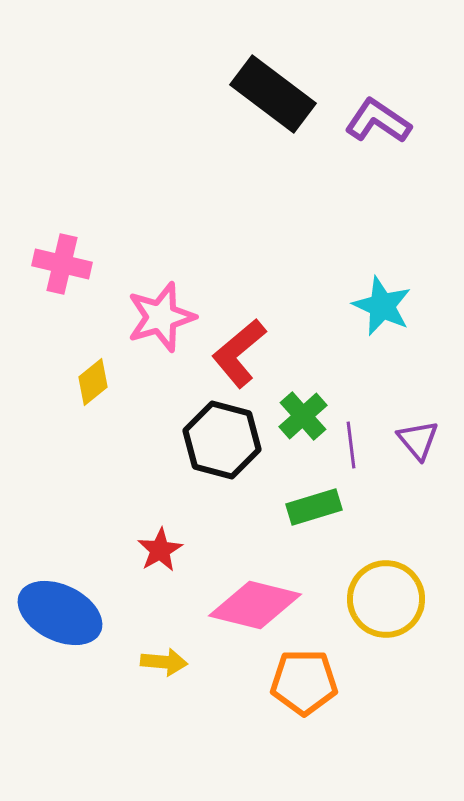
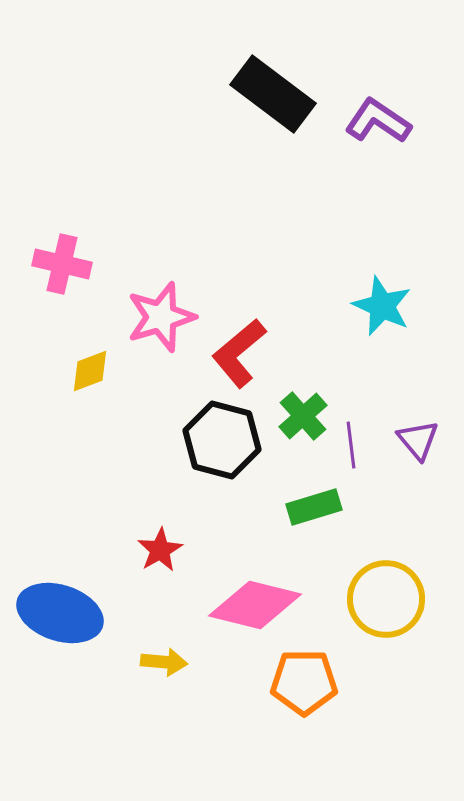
yellow diamond: moved 3 px left, 11 px up; rotated 18 degrees clockwise
blue ellipse: rotated 8 degrees counterclockwise
